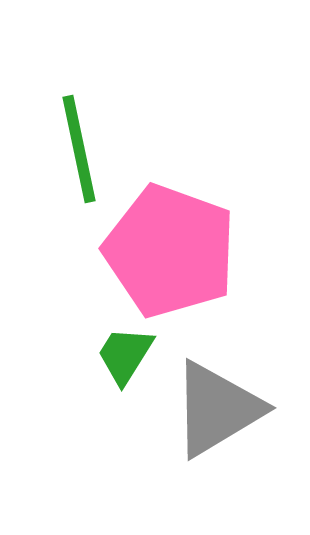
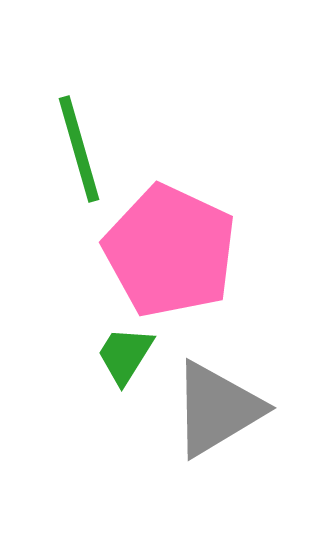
green line: rotated 4 degrees counterclockwise
pink pentagon: rotated 5 degrees clockwise
